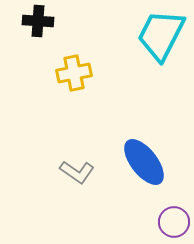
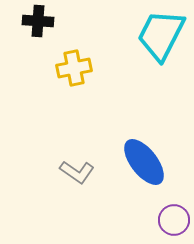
yellow cross: moved 5 px up
purple circle: moved 2 px up
